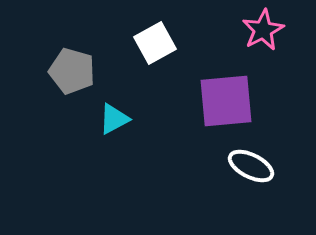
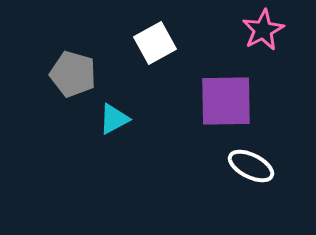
gray pentagon: moved 1 px right, 3 px down
purple square: rotated 4 degrees clockwise
